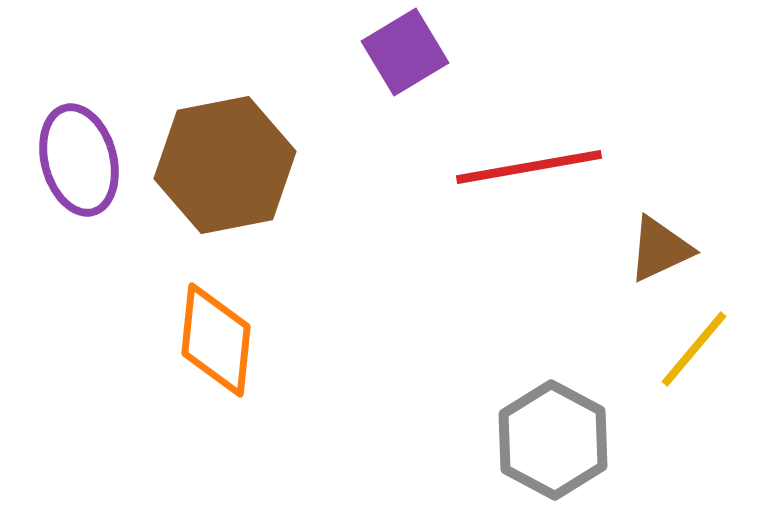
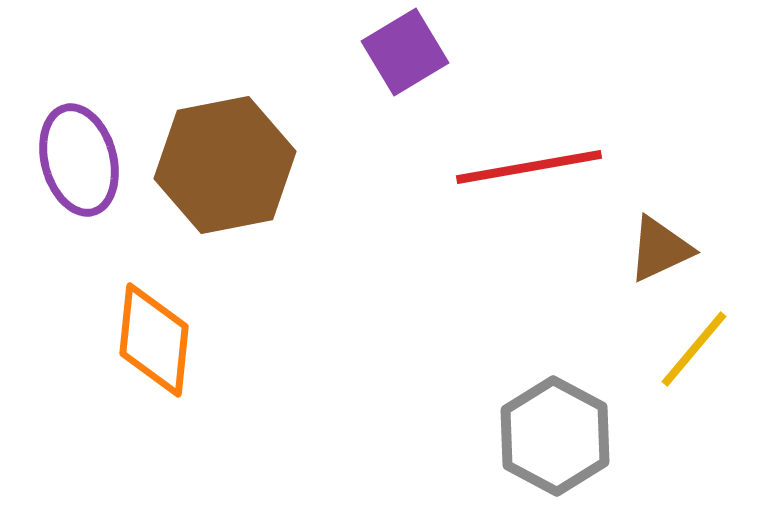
orange diamond: moved 62 px left
gray hexagon: moved 2 px right, 4 px up
